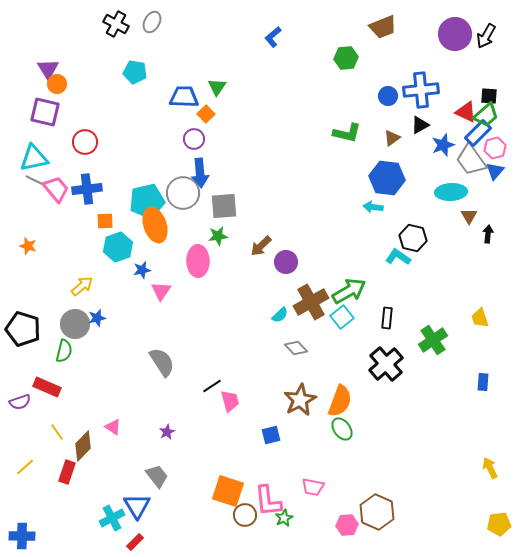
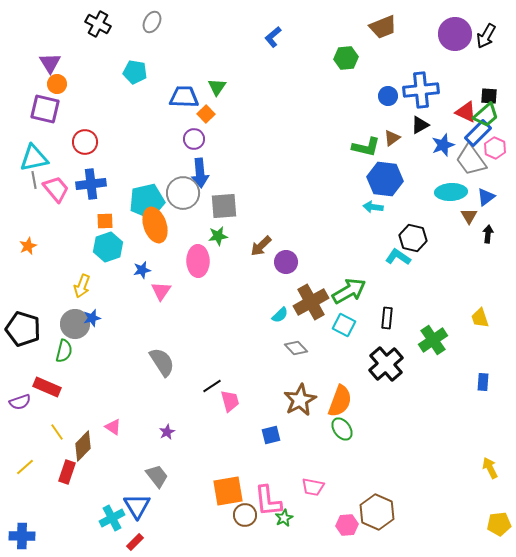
black cross at (116, 24): moved 18 px left
purple triangle at (48, 69): moved 2 px right, 6 px up
purple square at (45, 112): moved 3 px up
green L-shape at (347, 133): moved 19 px right, 14 px down
pink hexagon at (495, 148): rotated 20 degrees counterclockwise
blue triangle at (495, 171): moved 9 px left, 26 px down; rotated 12 degrees clockwise
blue hexagon at (387, 178): moved 2 px left, 1 px down
gray line at (34, 180): rotated 54 degrees clockwise
blue cross at (87, 189): moved 4 px right, 5 px up
orange star at (28, 246): rotated 30 degrees clockwise
cyan hexagon at (118, 247): moved 10 px left
yellow arrow at (82, 286): rotated 150 degrees clockwise
cyan square at (342, 317): moved 2 px right, 8 px down; rotated 25 degrees counterclockwise
blue star at (97, 318): moved 5 px left
orange square at (228, 491): rotated 28 degrees counterclockwise
